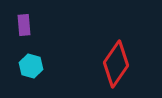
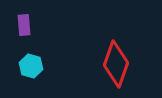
red diamond: rotated 15 degrees counterclockwise
